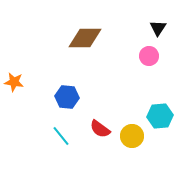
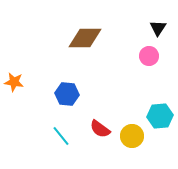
blue hexagon: moved 3 px up
